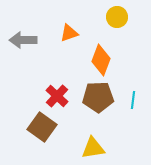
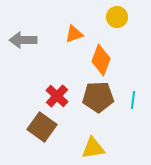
orange triangle: moved 5 px right, 1 px down
